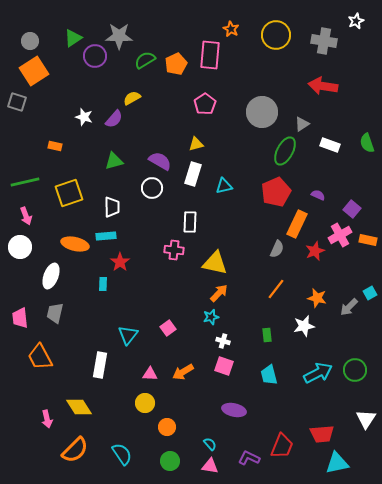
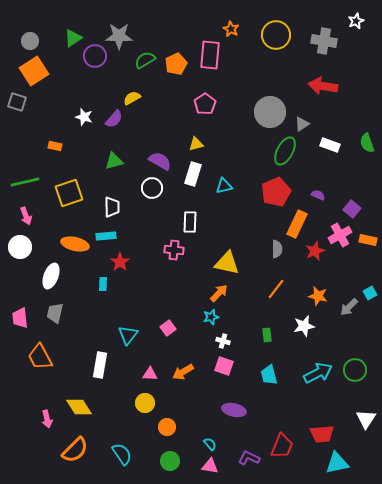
gray circle at (262, 112): moved 8 px right
gray semicircle at (277, 249): rotated 24 degrees counterclockwise
yellow triangle at (215, 263): moved 12 px right
orange star at (317, 298): moved 1 px right, 2 px up
